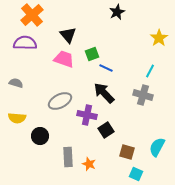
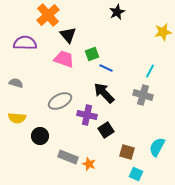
orange cross: moved 16 px right
yellow star: moved 4 px right, 6 px up; rotated 24 degrees clockwise
gray rectangle: rotated 66 degrees counterclockwise
